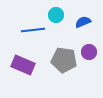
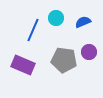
cyan circle: moved 3 px down
blue line: rotated 60 degrees counterclockwise
